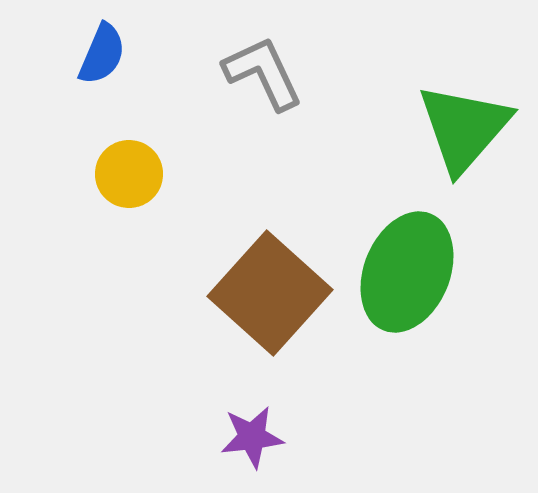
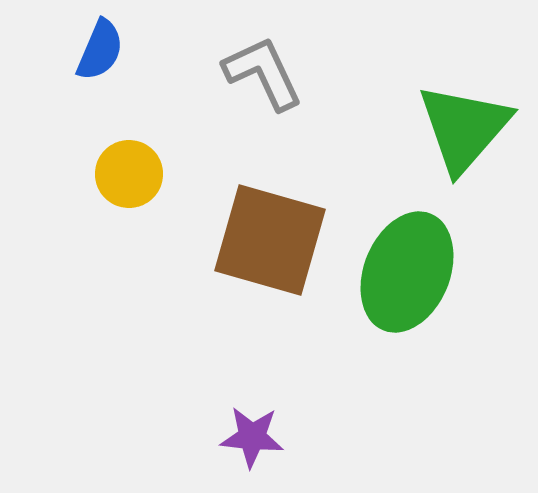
blue semicircle: moved 2 px left, 4 px up
brown square: moved 53 px up; rotated 26 degrees counterclockwise
purple star: rotated 12 degrees clockwise
